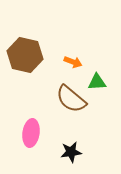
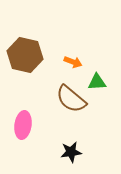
pink ellipse: moved 8 px left, 8 px up
